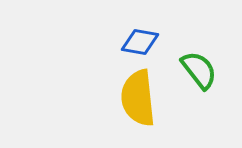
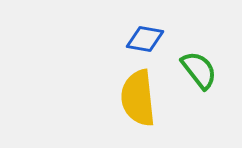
blue diamond: moved 5 px right, 3 px up
